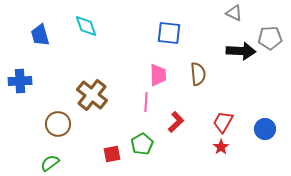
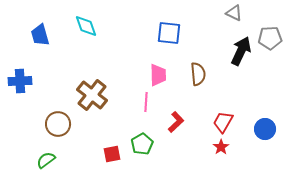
black arrow: rotated 68 degrees counterclockwise
green semicircle: moved 4 px left, 3 px up
